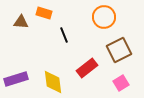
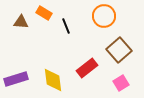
orange rectangle: rotated 14 degrees clockwise
orange circle: moved 1 px up
black line: moved 2 px right, 9 px up
brown square: rotated 15 degrees counterclockwise
yellow diamond: moved 2 px up
